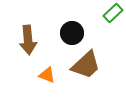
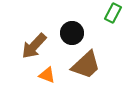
green rectangle: rotated 18 degrees counterclockwise
brown arrow: moved 6 px right, 6 px down; rotated 48 degrees clockwise
